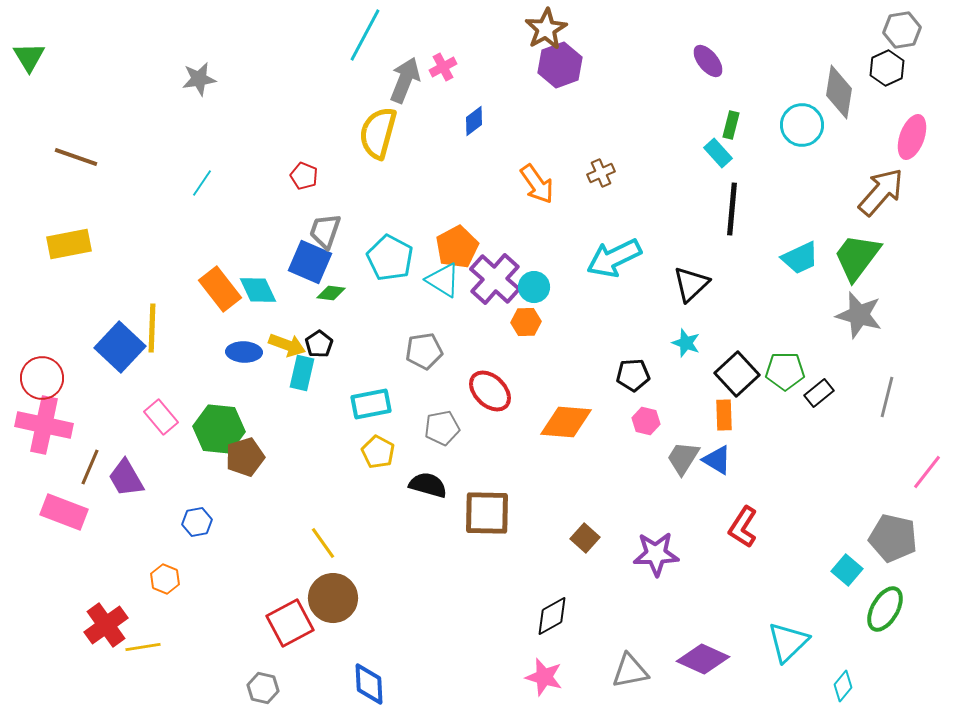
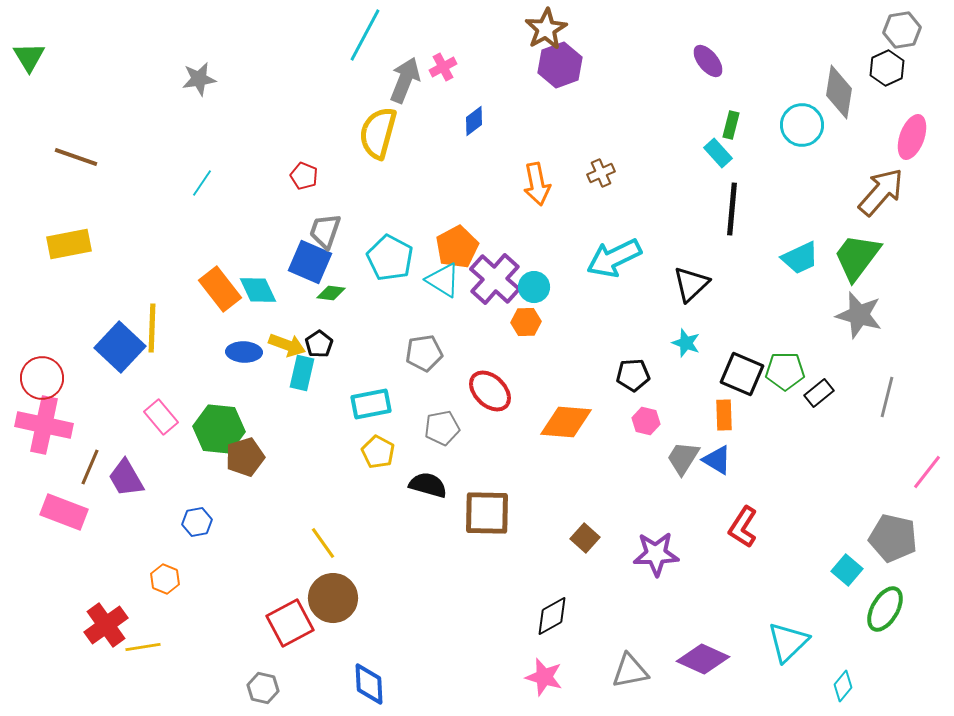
orange arrow at (537, 184): rotated 24 degrees clockwise
gray pentagon at (424, 351): moved 2 px down
black square at (737, 374): moved 5 px right; rotated 24 degrees counterclockwise
